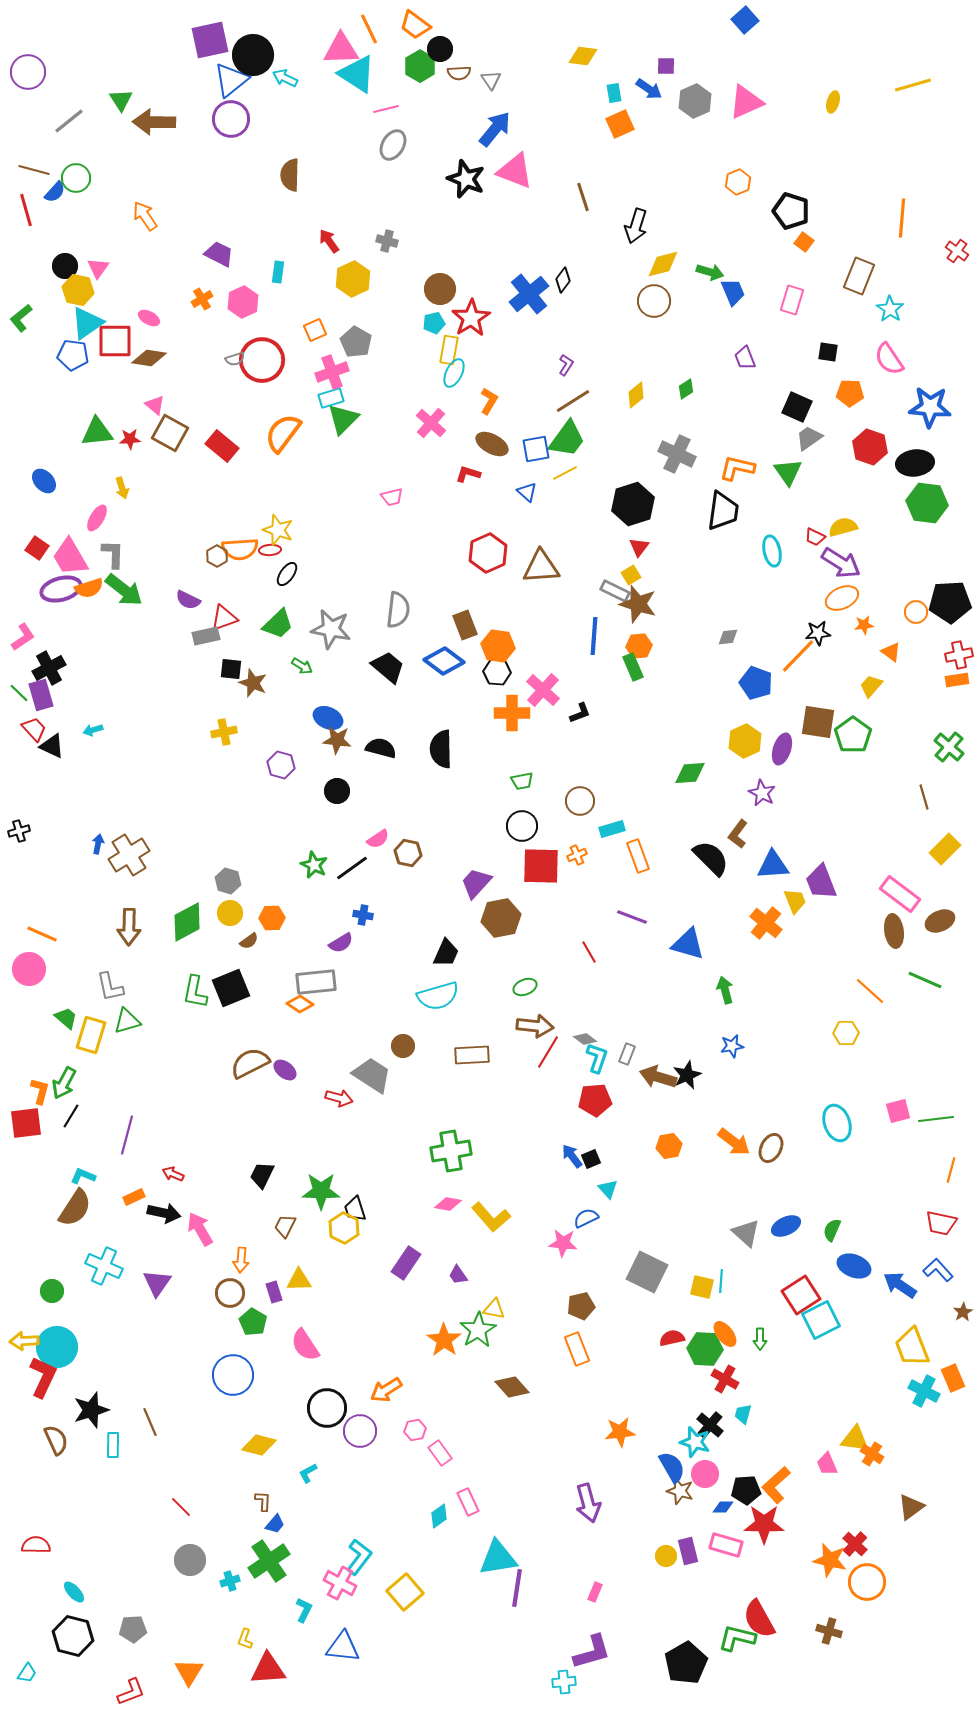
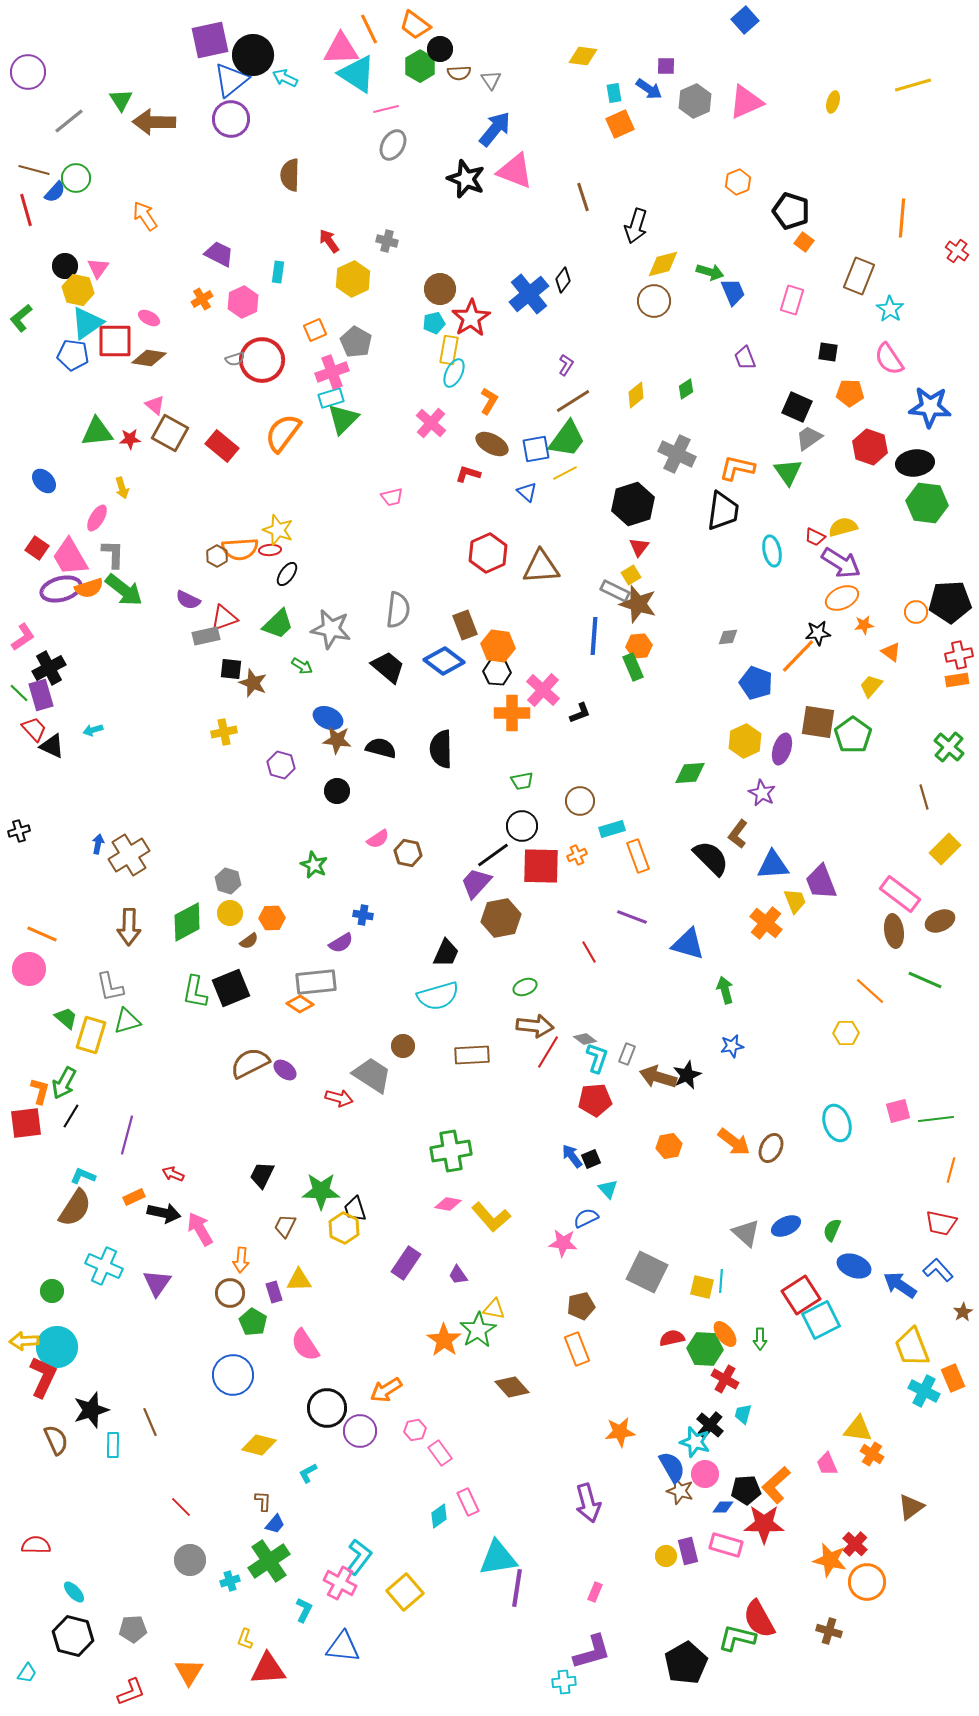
black line at (352, 868): moved 141 px right, 13 px up
yellow triangle at (855, 1439): moved 3 px right, 10 px up
